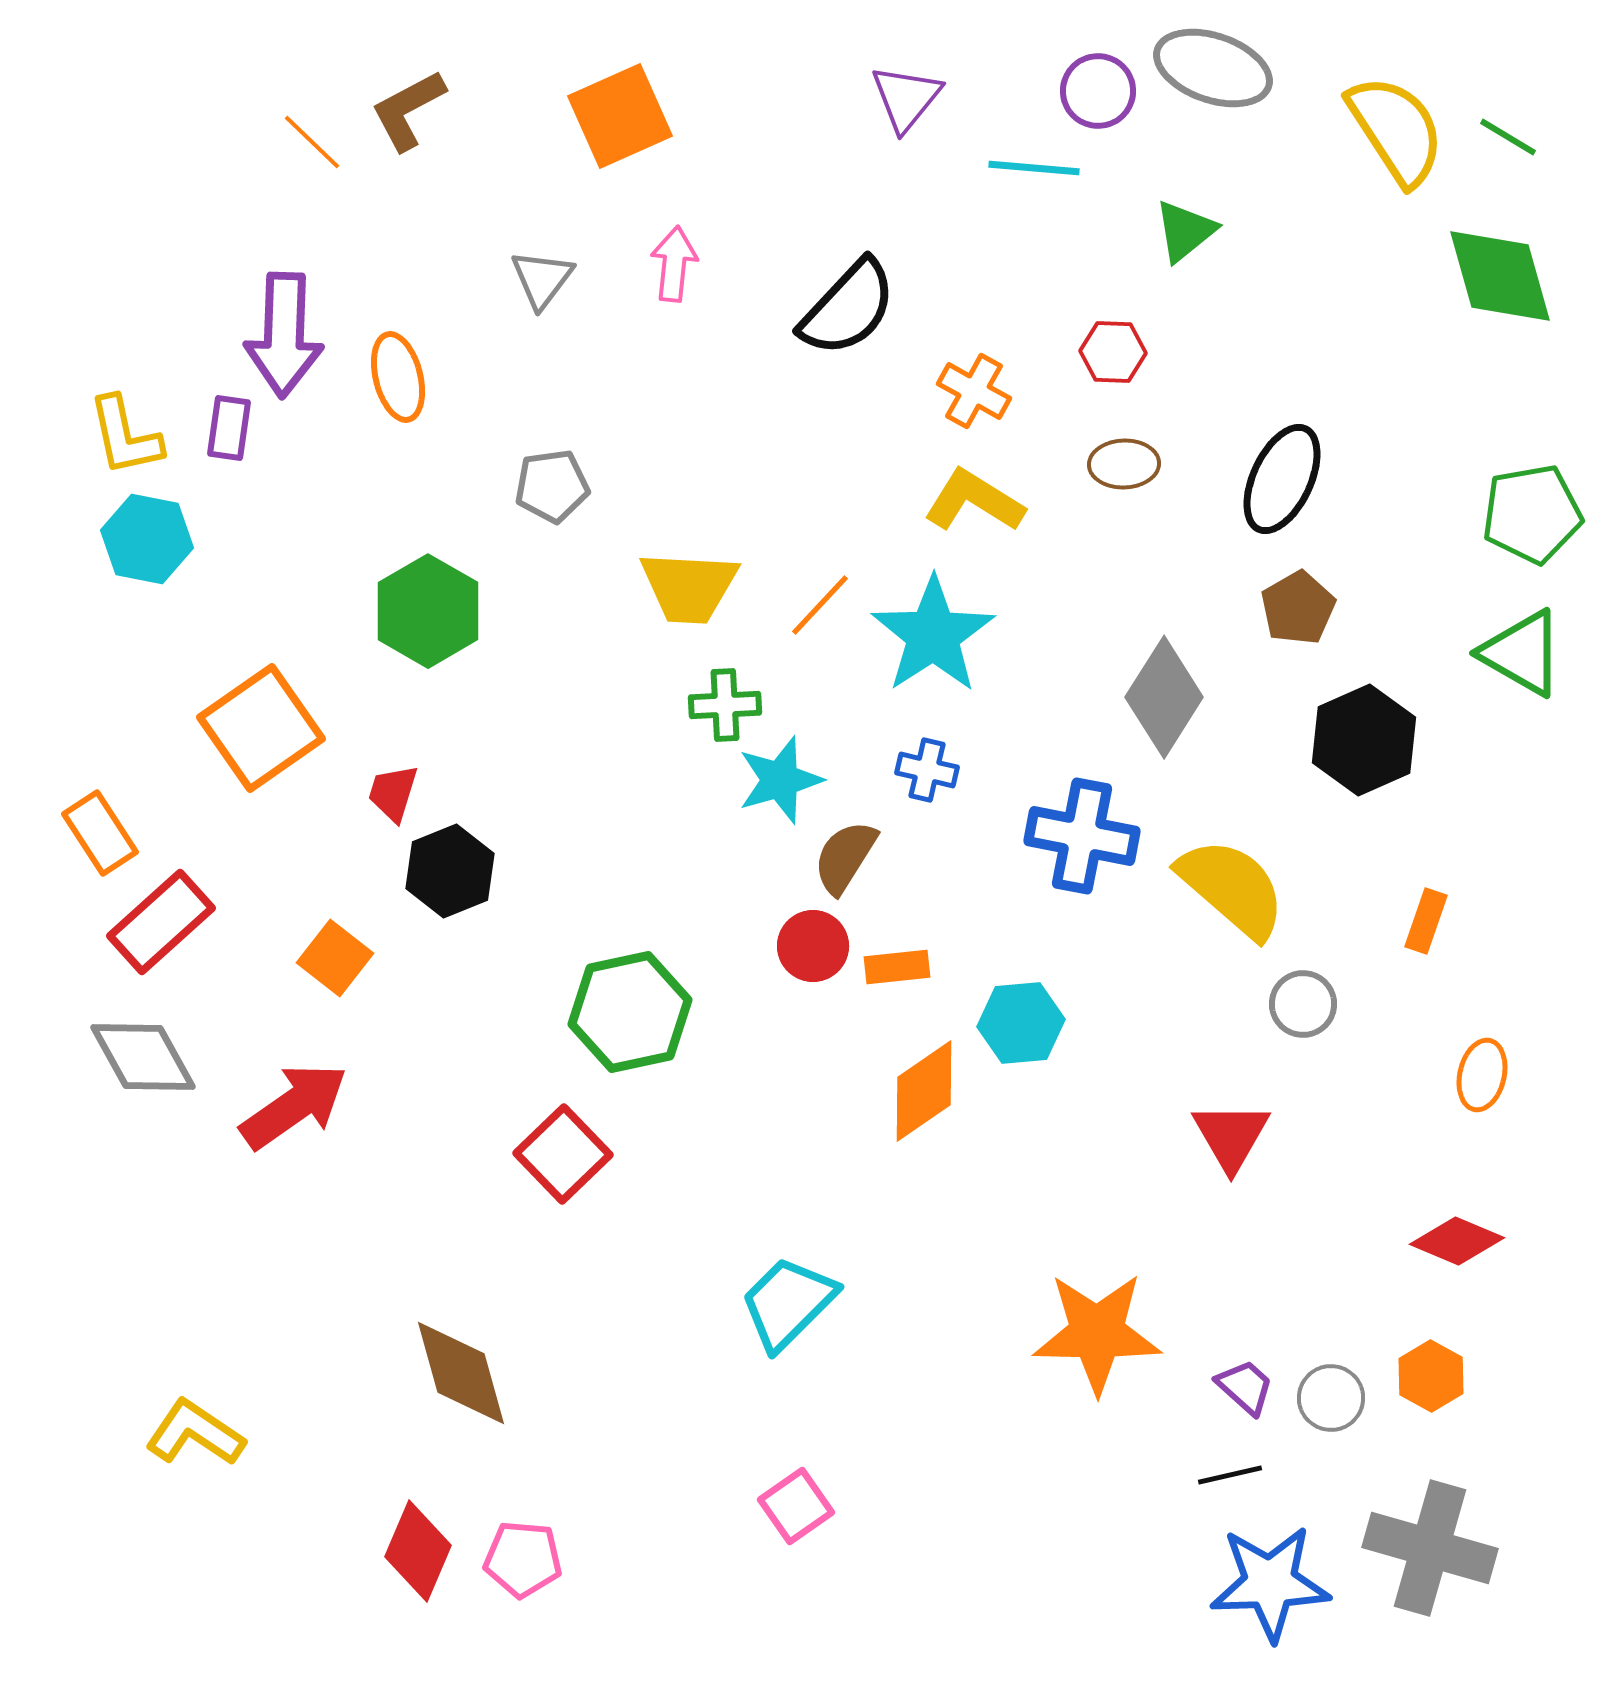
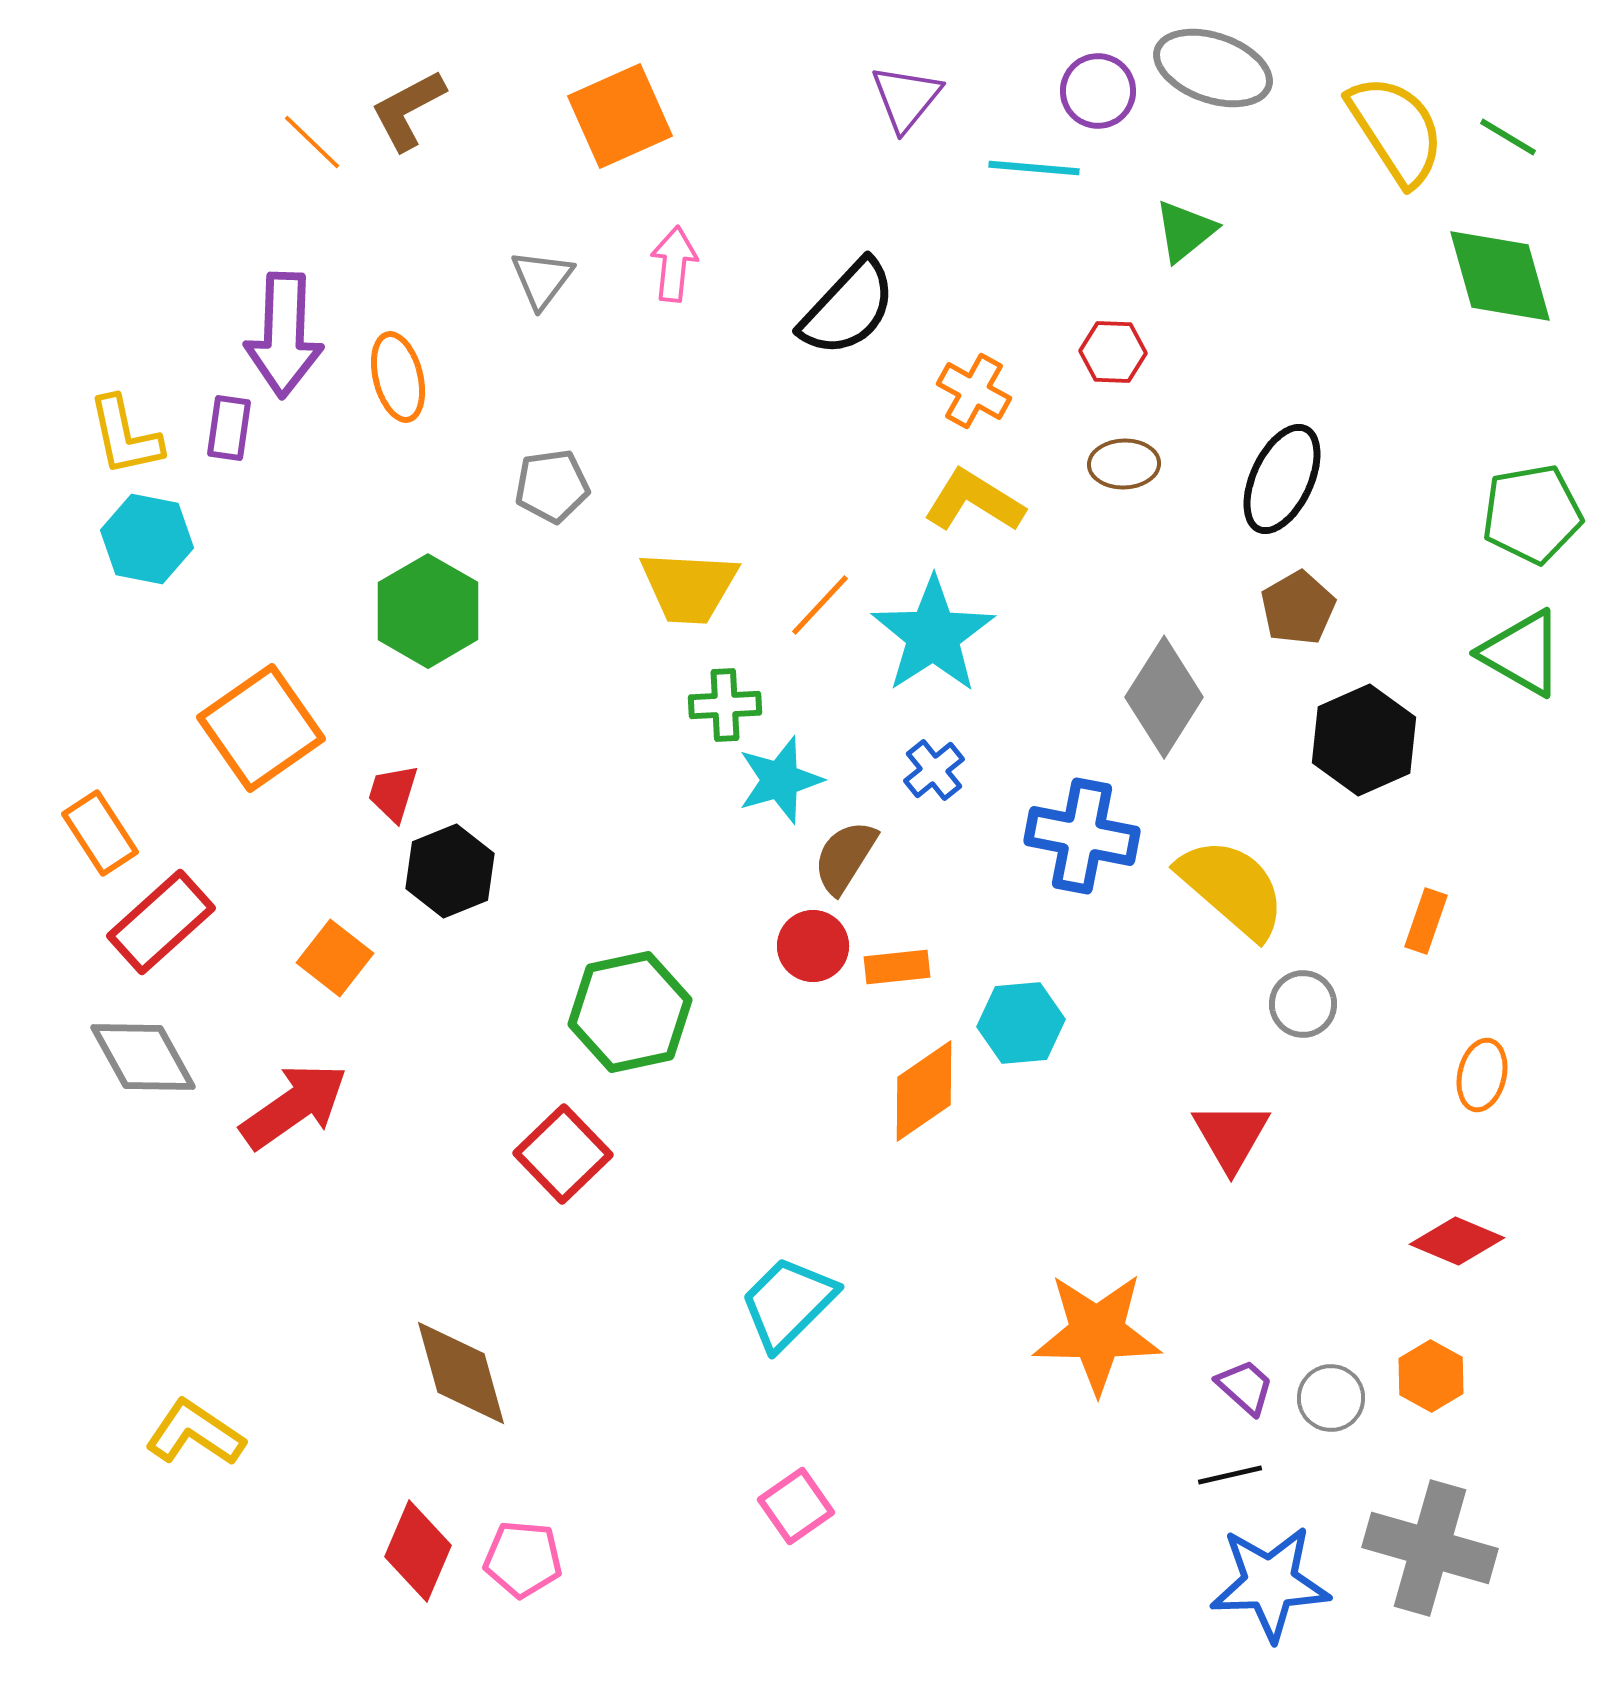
blue cross at (927, 770): moved 7 px right; rotated 38 degrees clockwise
